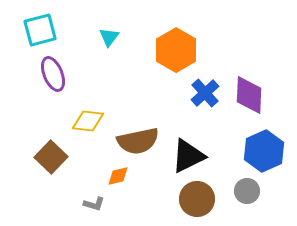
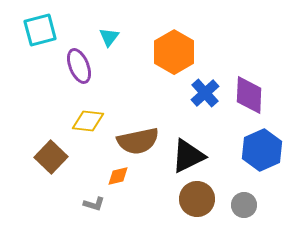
orange hexagon: moved 2 px left, 2 px down
purple ellipse: moved 26 px right, 8 px up
blue hexagon: moved 2 px left, 1 px up
gray circle: moved 3 px left, 14 px down
